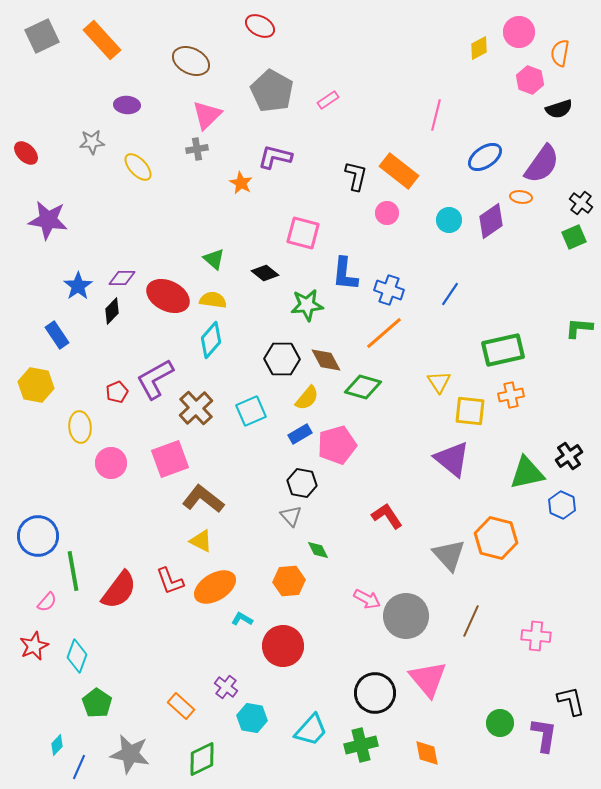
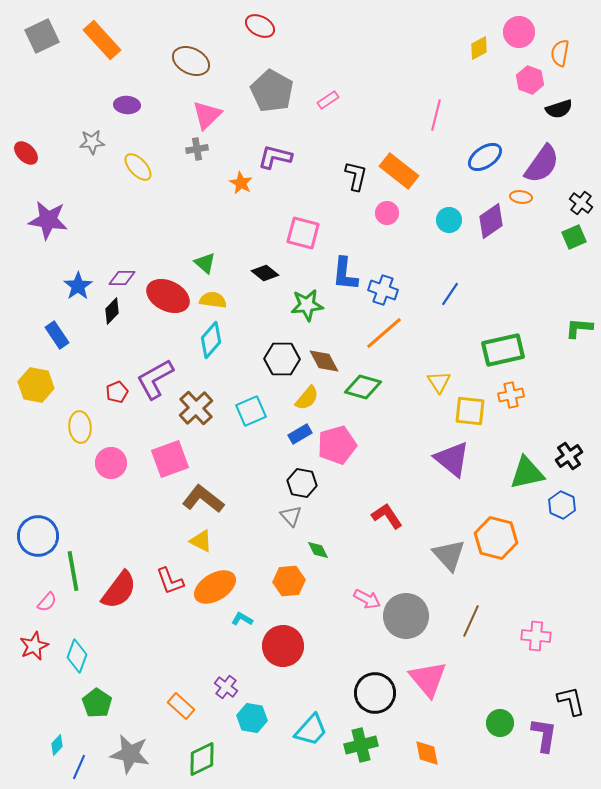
green triangle at (214, 259): moved 9 px left, 4 px down
blue cross at (389, 290): moved 6 px left
brown diamond at (326, 360): moved 2 px left, 1 px down
